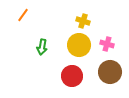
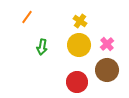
orange line: moved 4 px right, 2 px down
yellow cross: moved 3 px left; rotated 16 degrees clockwise
pink cross: rotated 32 degrees clockwise
brown circle: moved 3 px left, 2 px up
red circle: moved 5 px right, 6 px down
